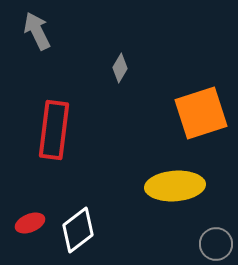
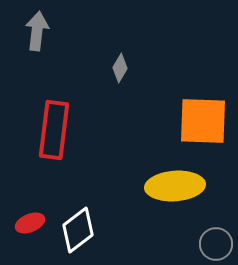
gray arrow: rotated 33 degrees clockwise
orange square: moved 2 px right, 8 px down; rotated 20 degrees clockwise
